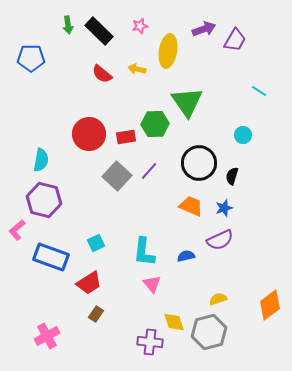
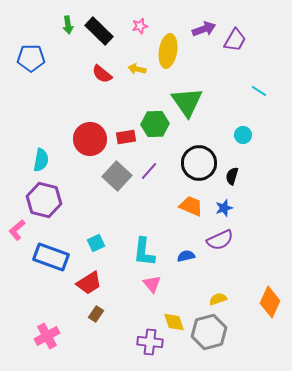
red circle: moved 1 px right, 5 px down
orange diamond: moved 3 px up; rotated 28 degrees counterclockwise
